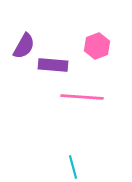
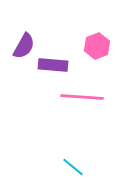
cyan line: rotated 35 degrees counterclockwise
